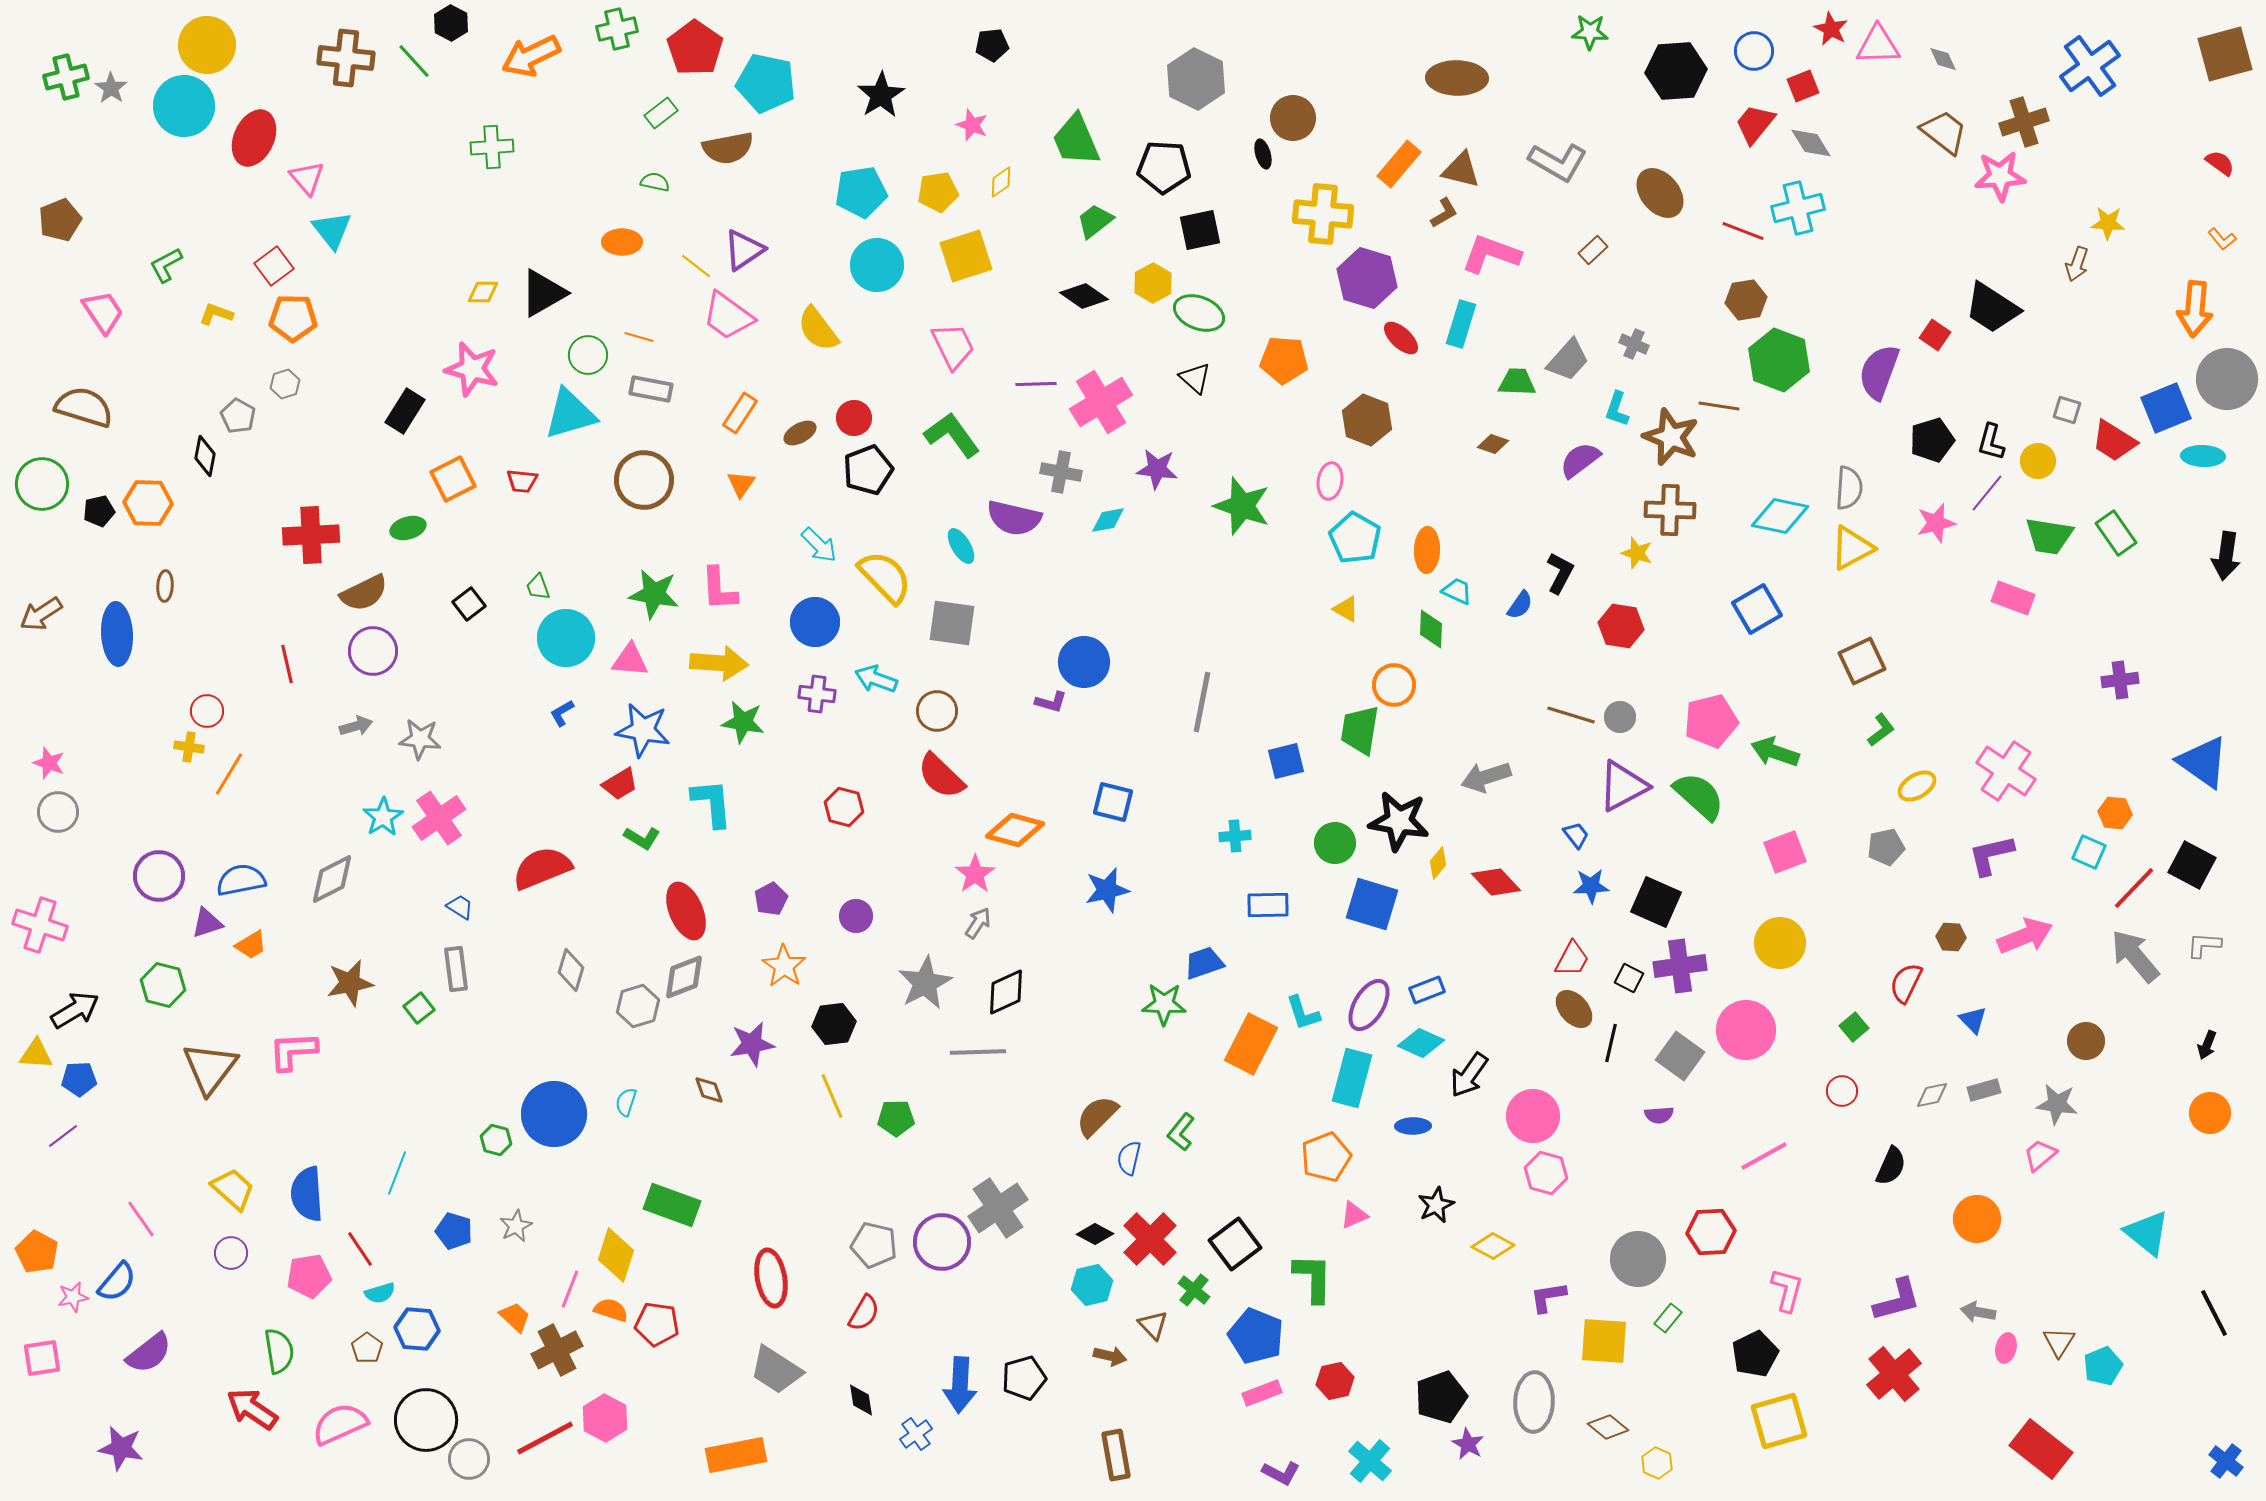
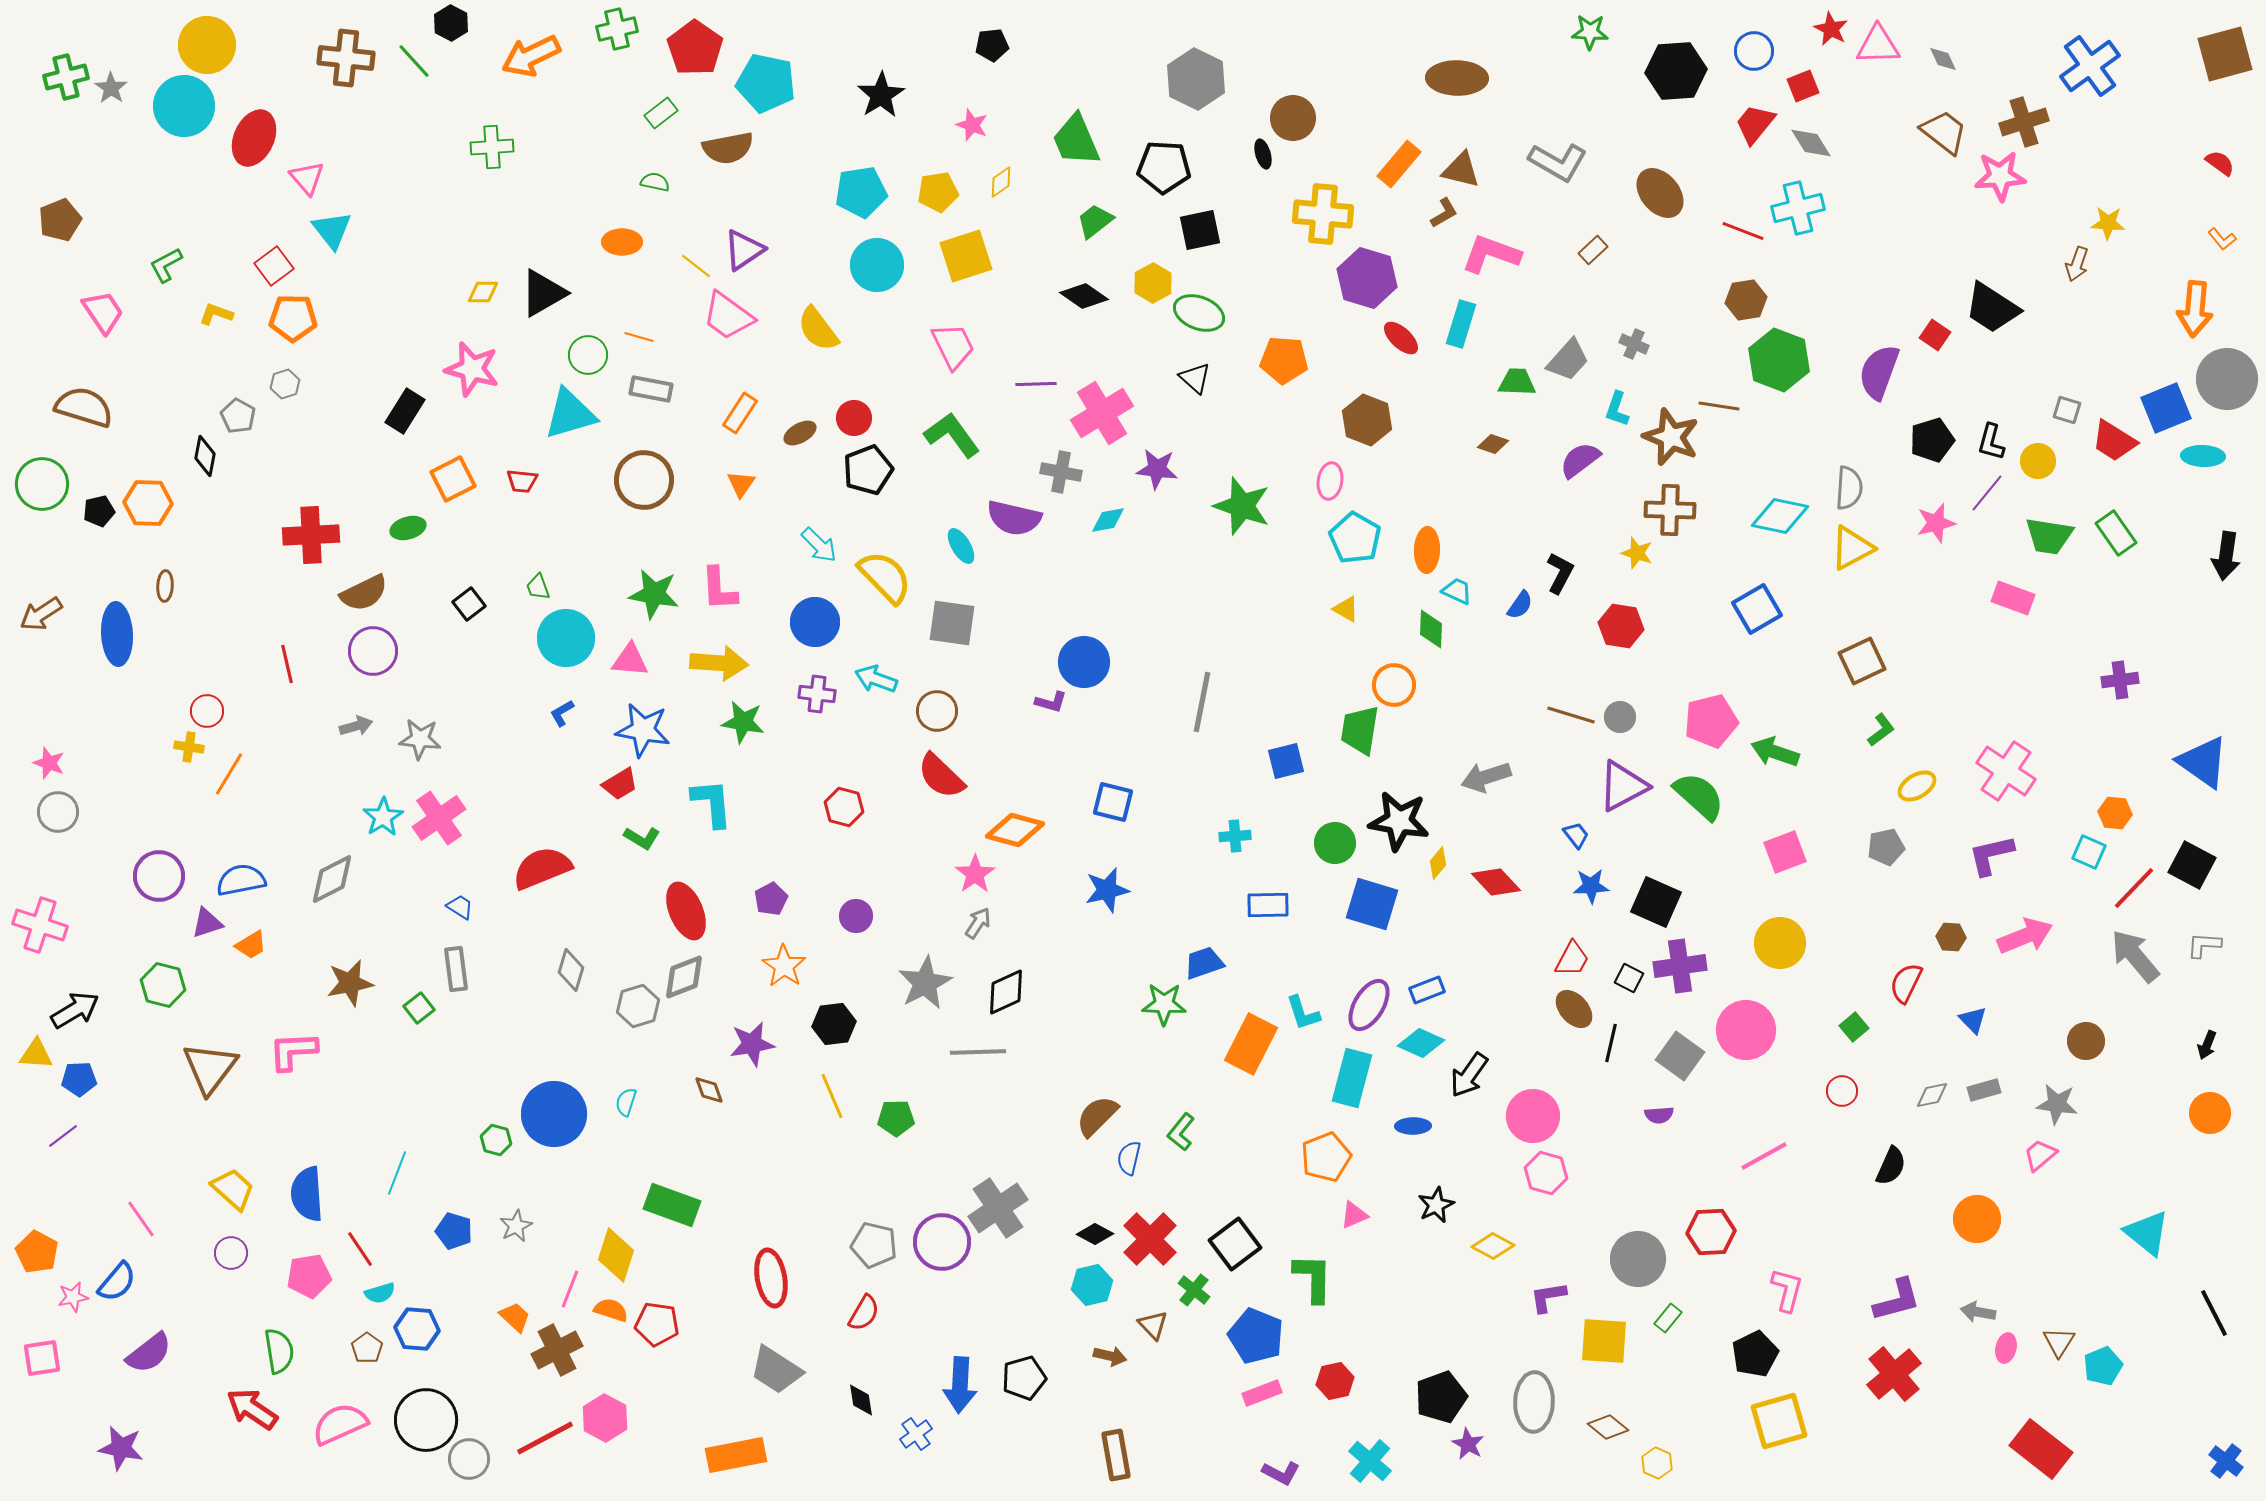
pink cross at (1101, 402): moved 1 px right, 11 px down
